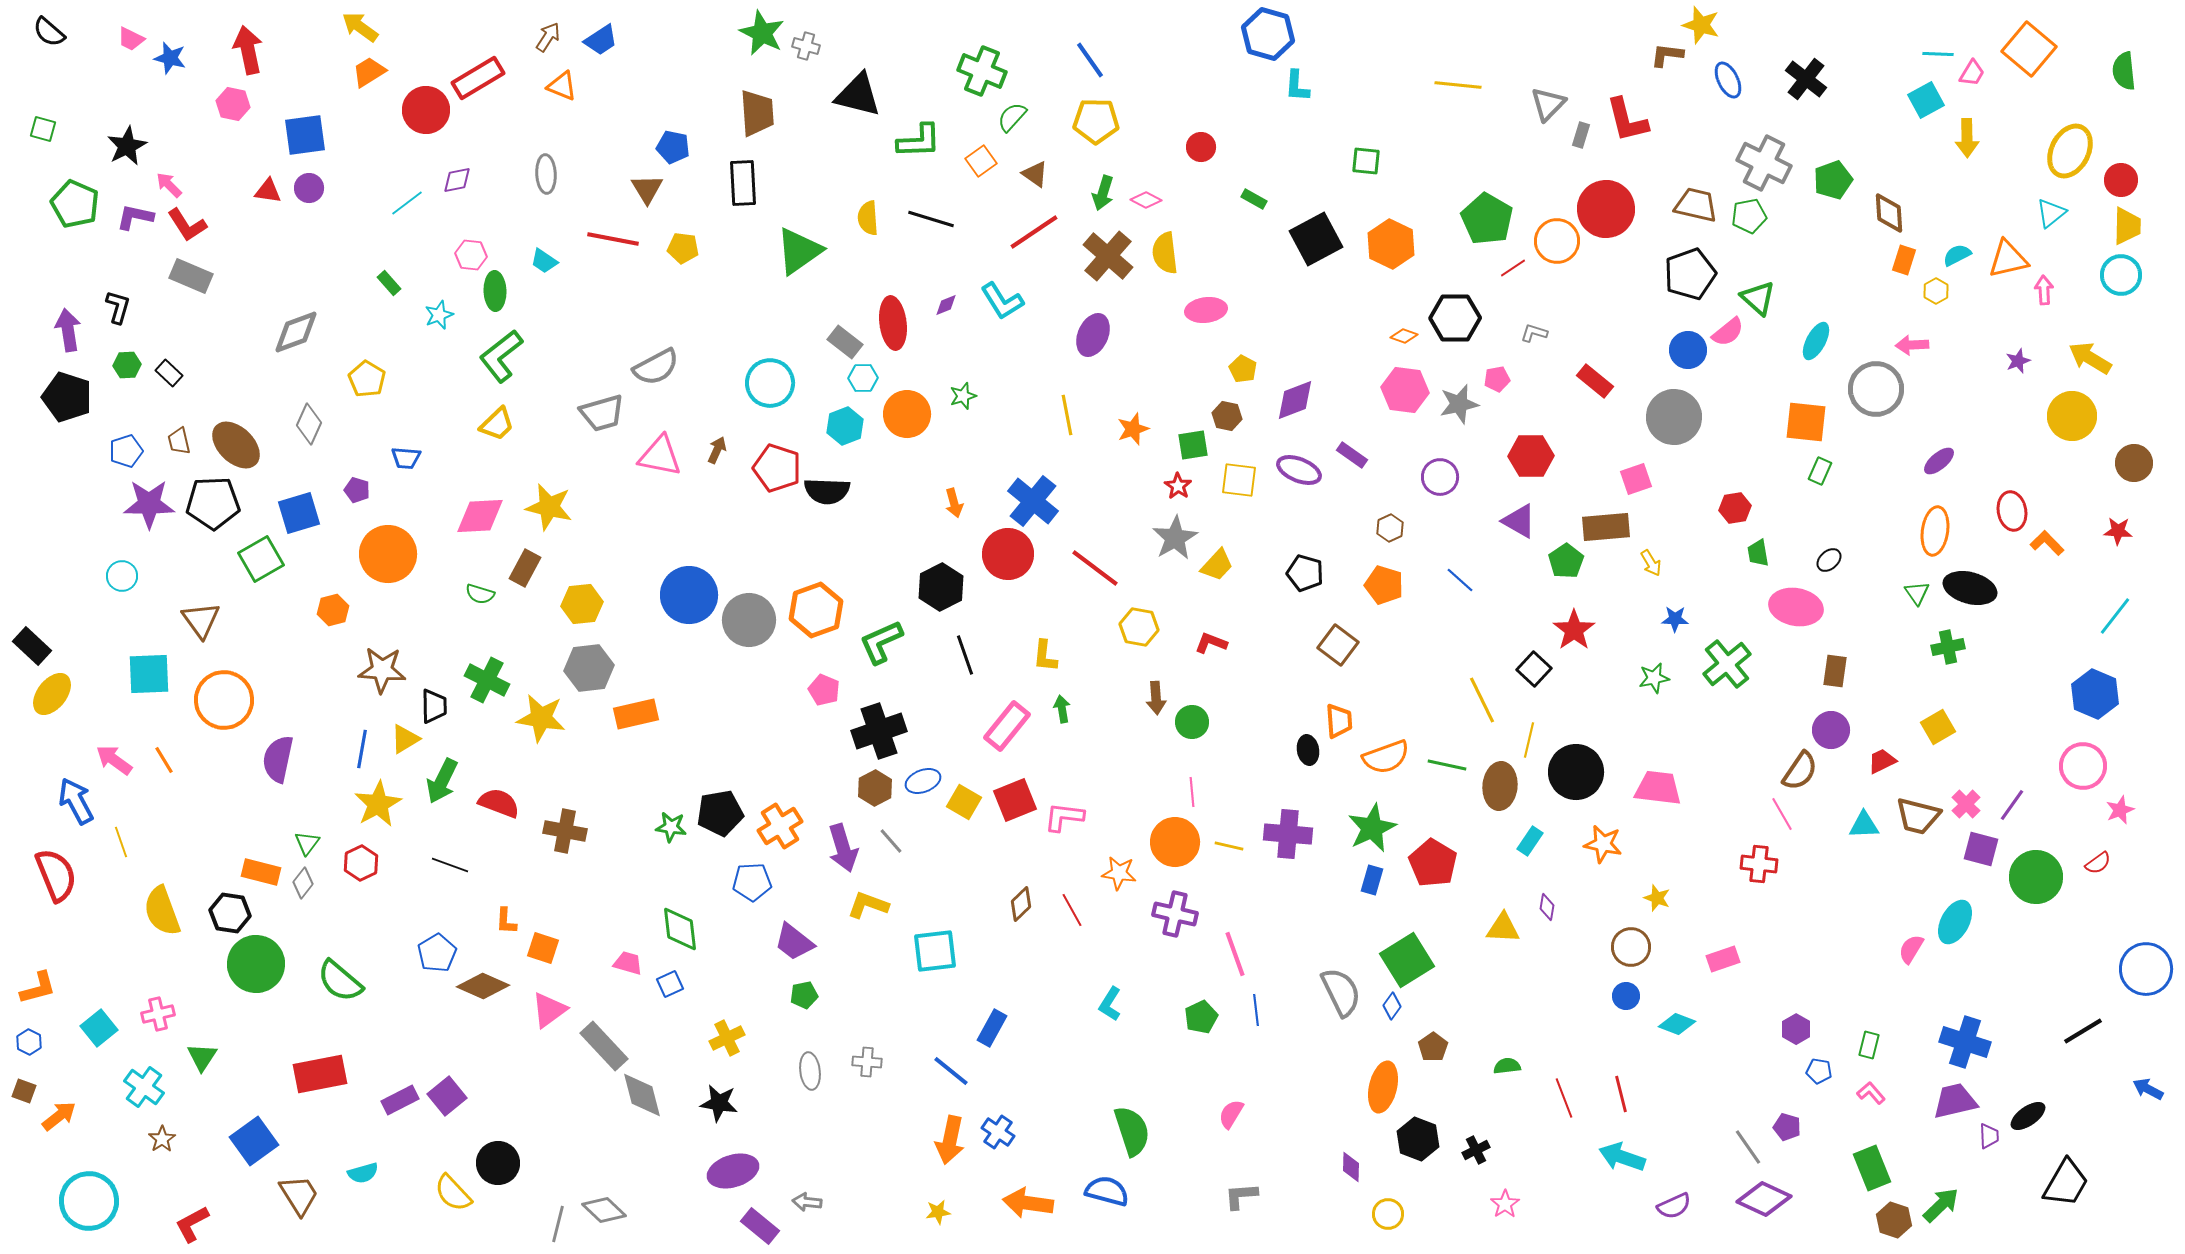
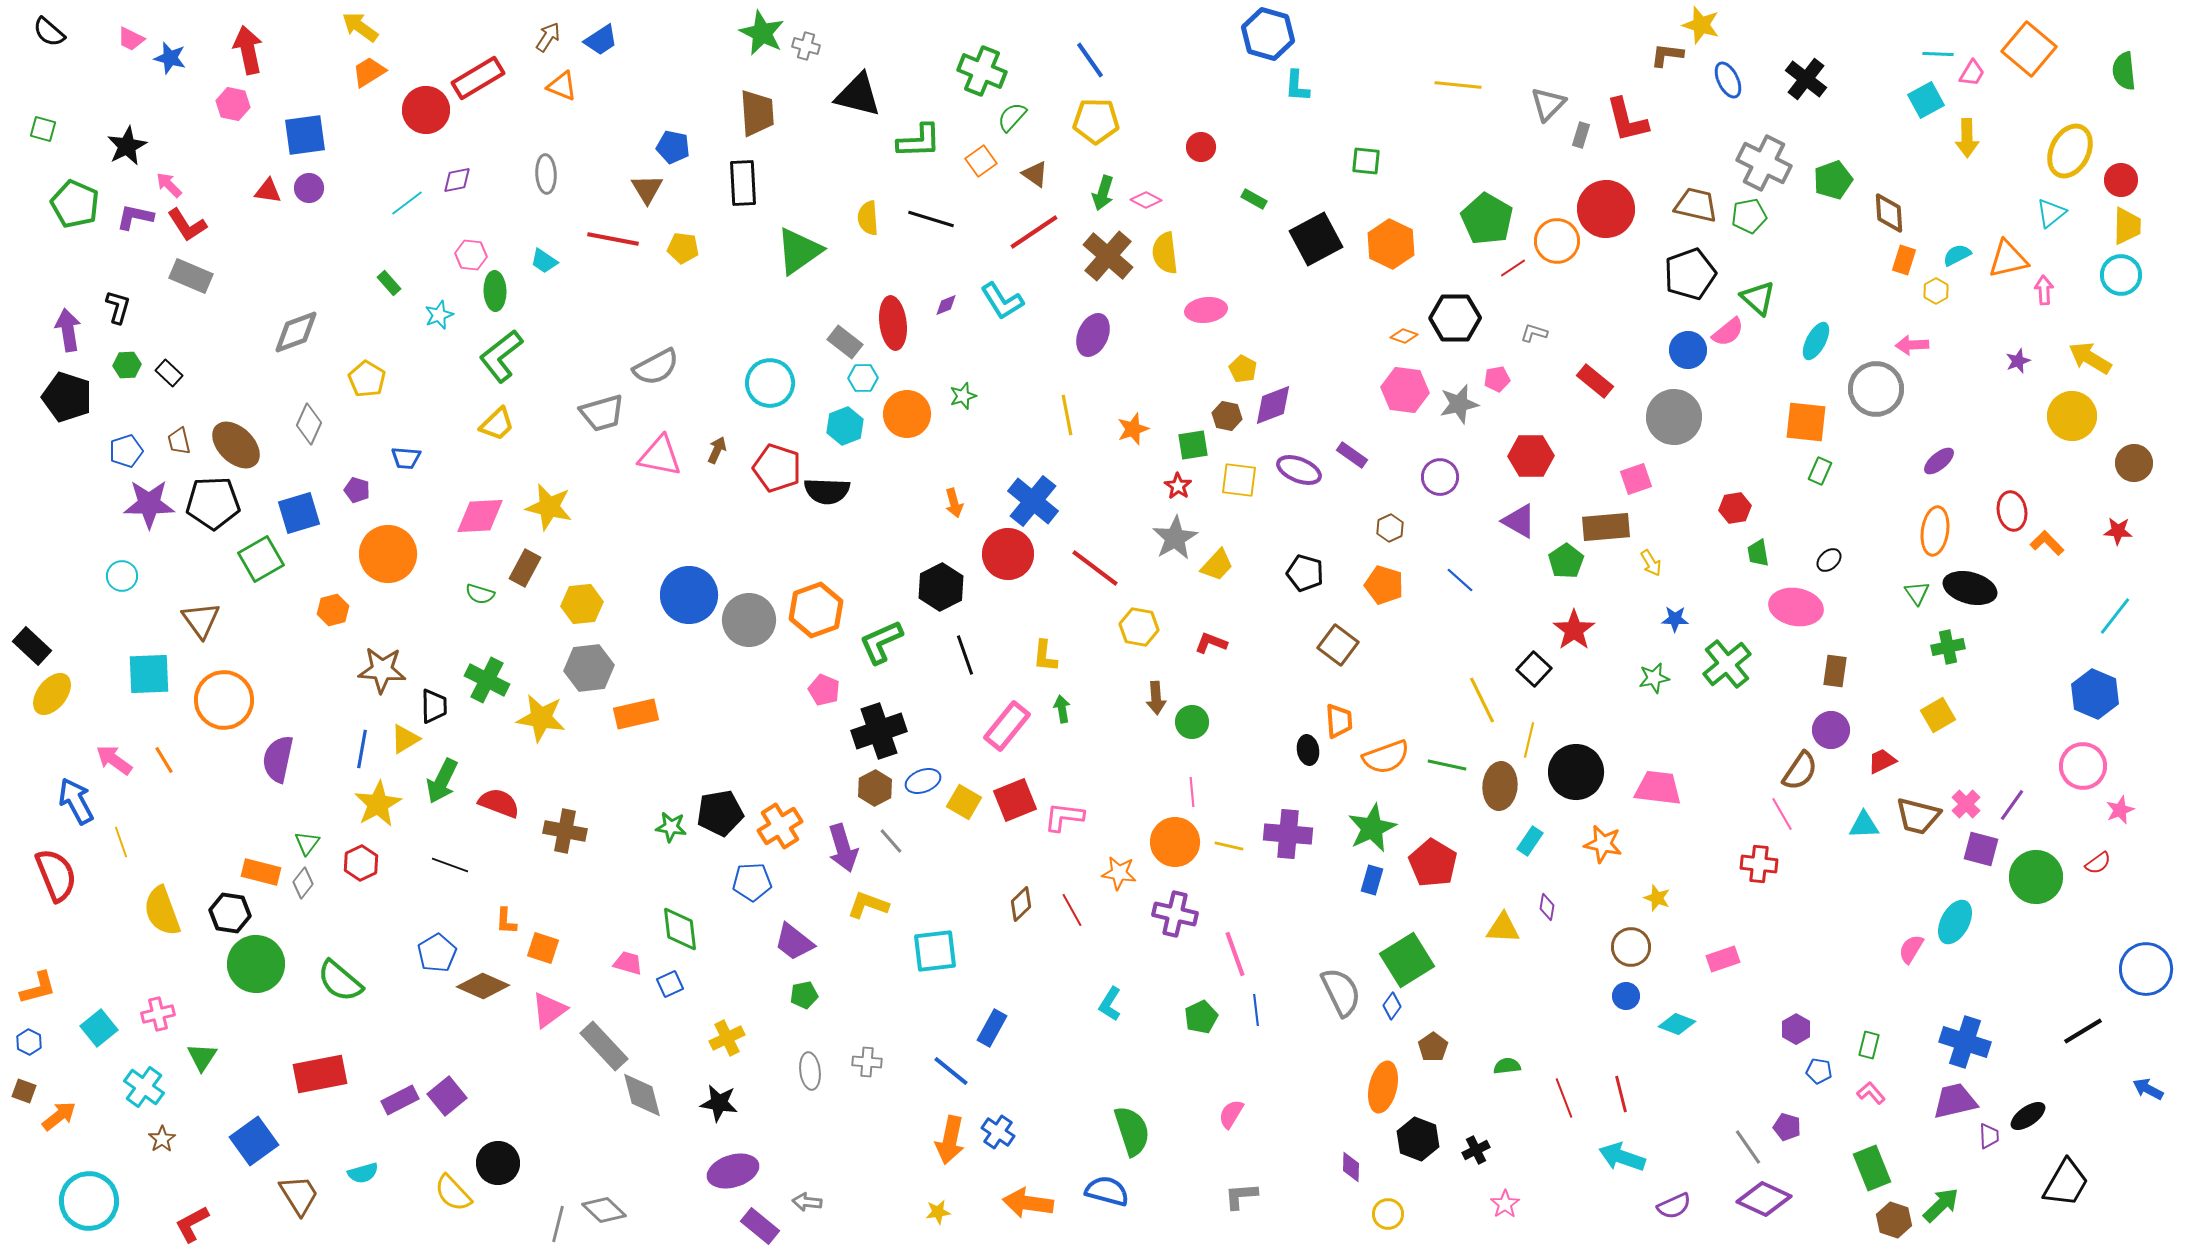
purple diamond at (1295, 400): moved 22 px left, 5 px down
yellow square at (1938, 727): moved 12 px up
